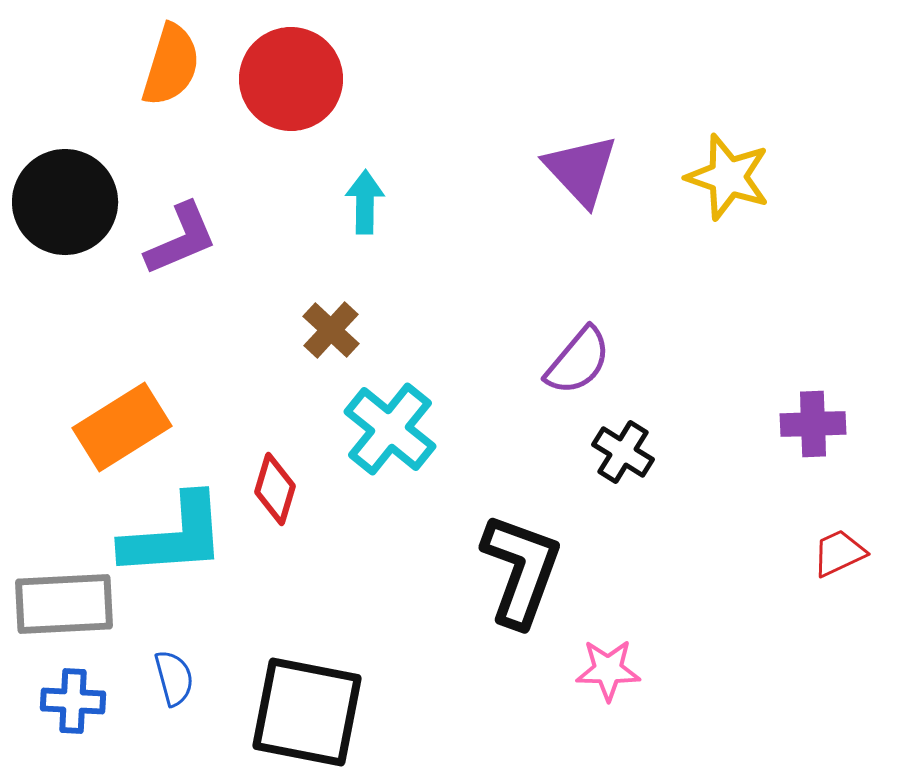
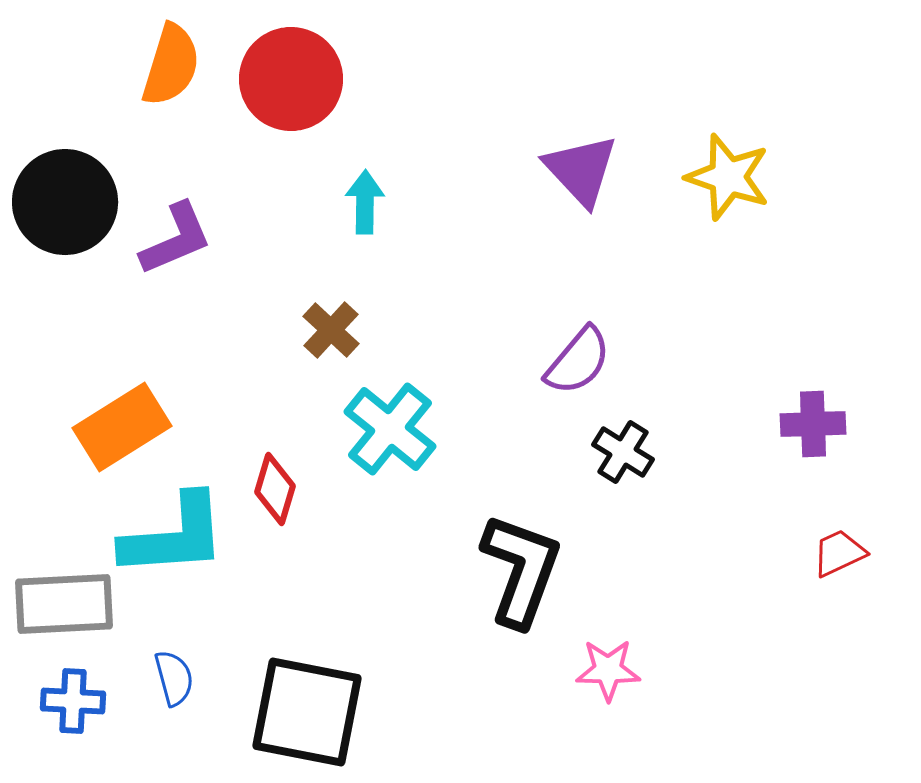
purple L-shape: moved 5 px left
